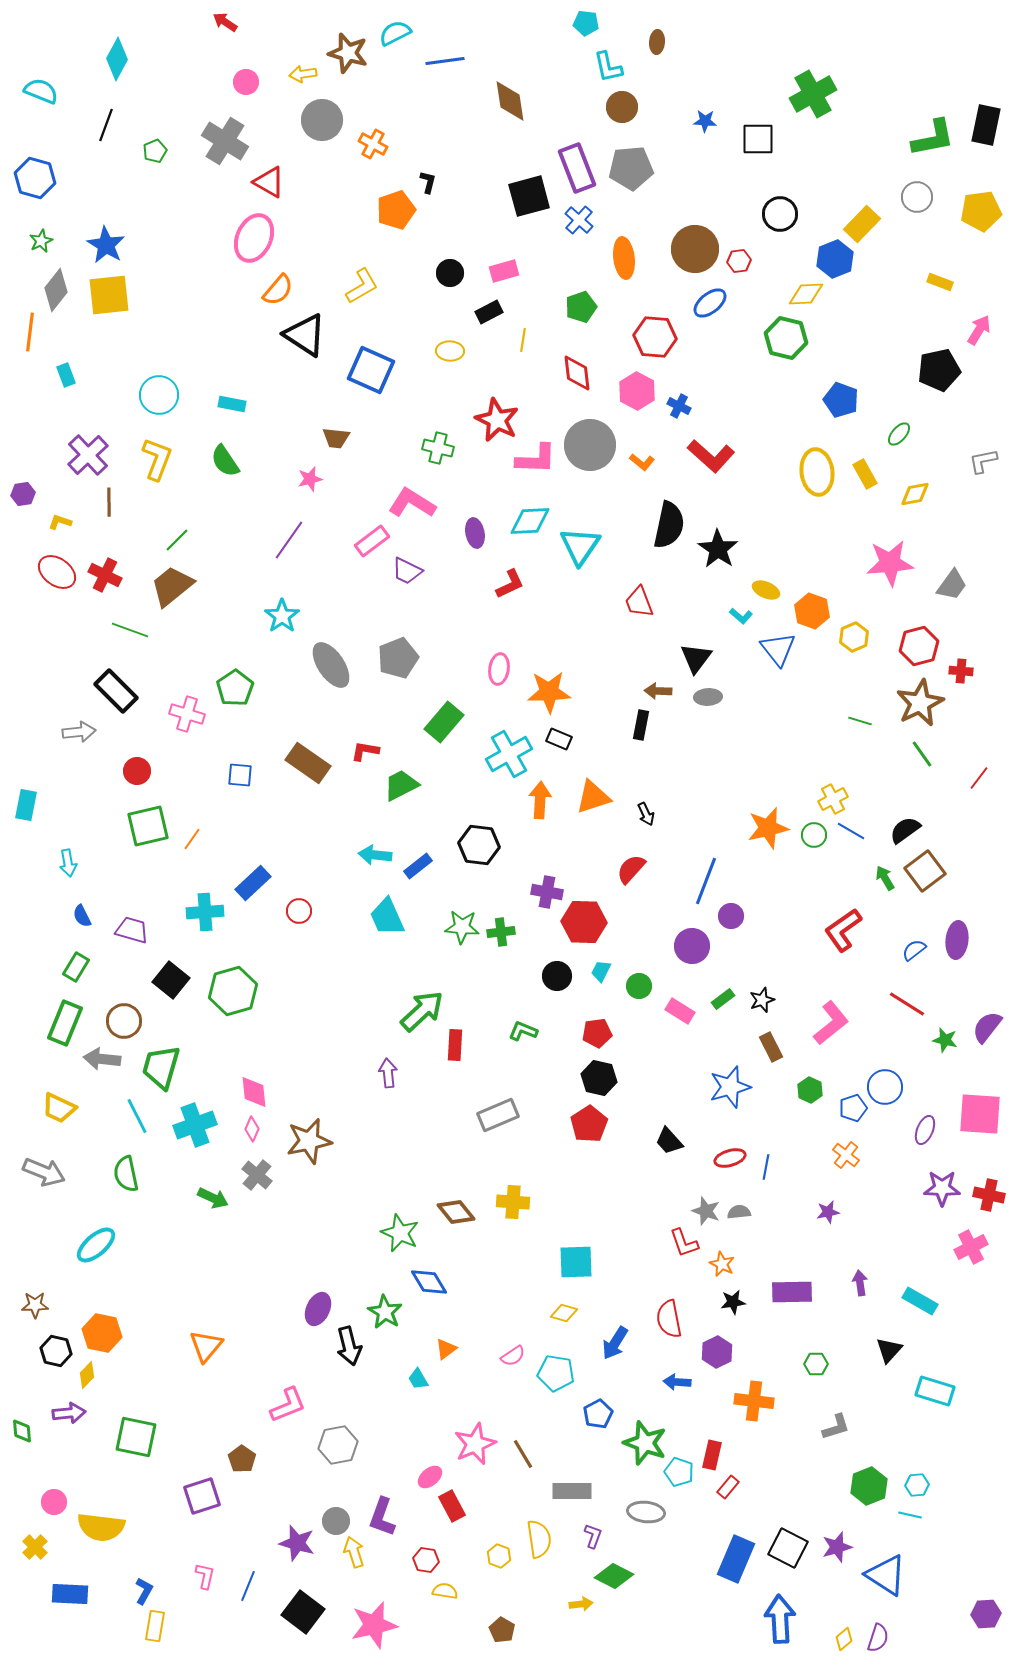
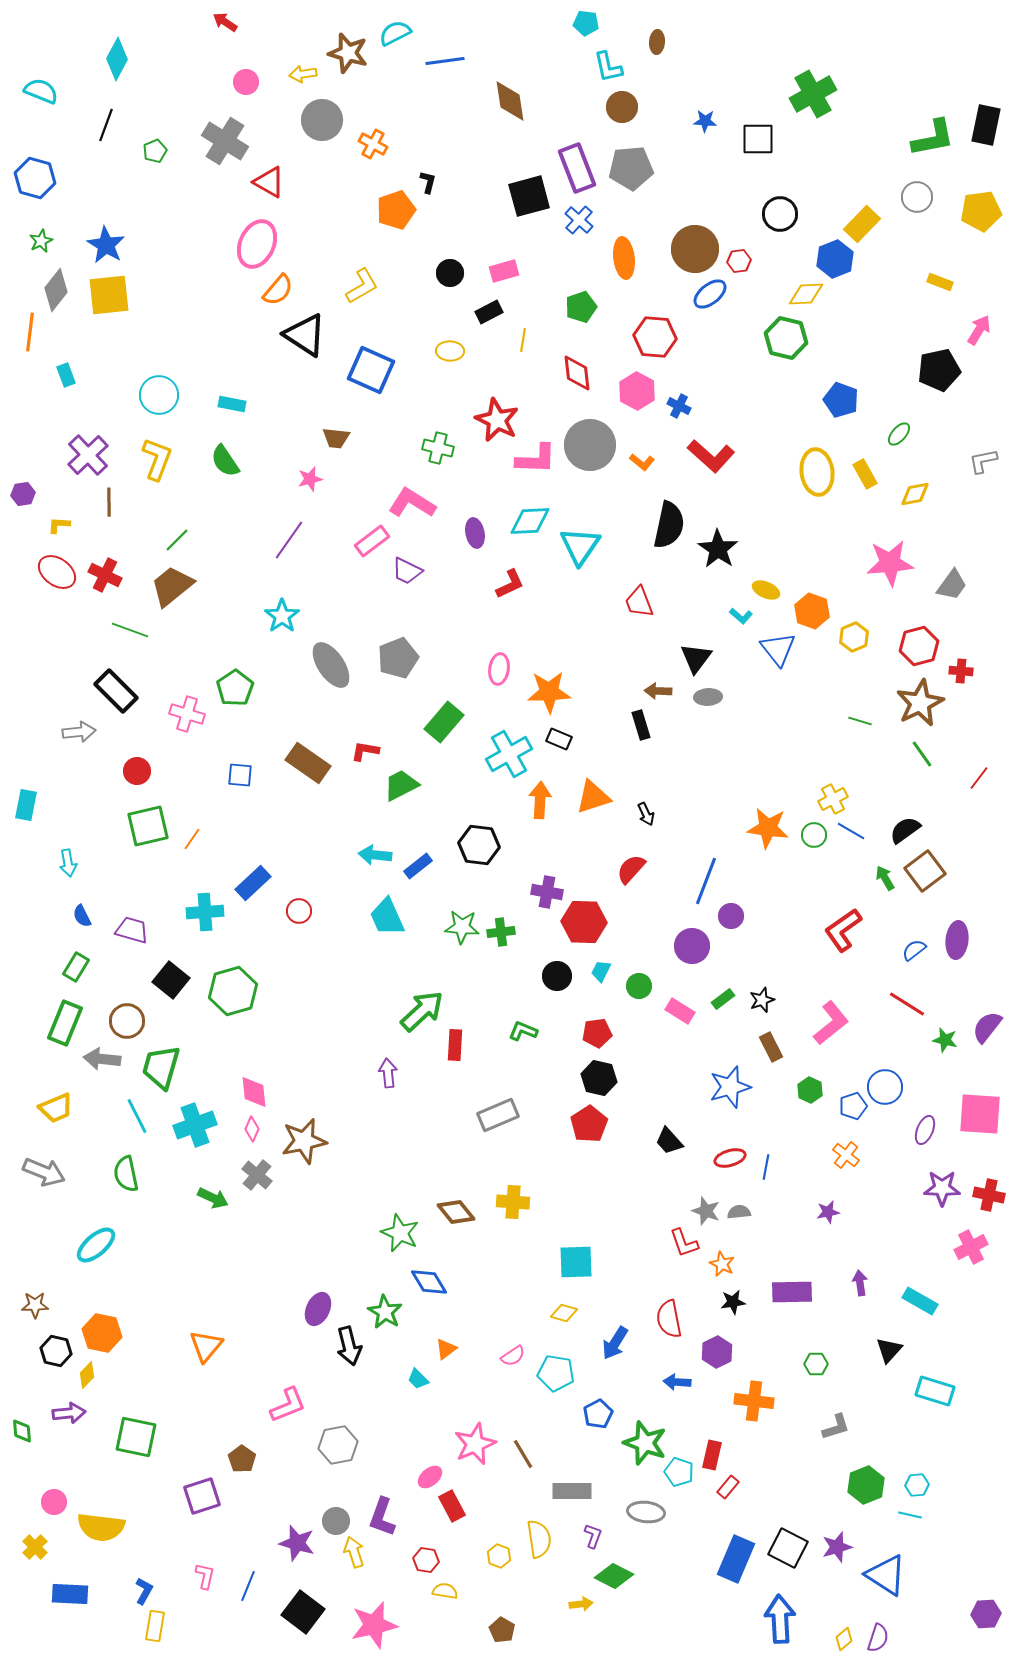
pink ellipse at (254, 238): moved 3 px right, 6 px down
blue ellipse at (710, 303): moved 9 px up
yellow L-shape at (60, 522): moved 1 px left, 3 px down; rotated 15 degrees counterclockwise
black rectangle at (641, 725): rotated 28 degrees counterclockwise
orange star at (768, 828): rotated 21 degrees clockwise
brown circle at (124, 1021): moved 3 px right
yellow trapezoid at (59, 1108): moved 3 px left; rotated 48 degrees counterclockwise
blue pentagon at (853, 1108): moved 2 px up
brown star at (309, 1141): moved 5 px left
cyan trapezoid at (418, 1379): rotated 15 degrees counterclockwise
green hexagon at (869, 1486): moved 3 px left, 1 px up
